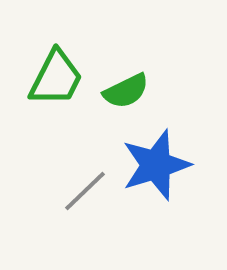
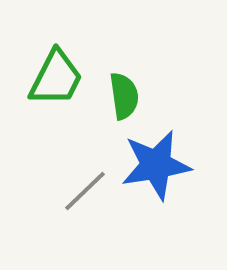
green semicircle: moved 2 px left, 5 px down; rotated 72 degrees counterclockwise
blue star: rotated 8 degrees clockwise
